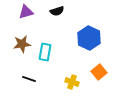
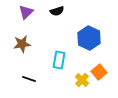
purple triangle: rotated 28 degrees counterclockwise
cyan rectangle: moved 14 px right, 8 px down
yellow cross: moved 10 px right, 2 px up; rotated 24 degrees clockwise
